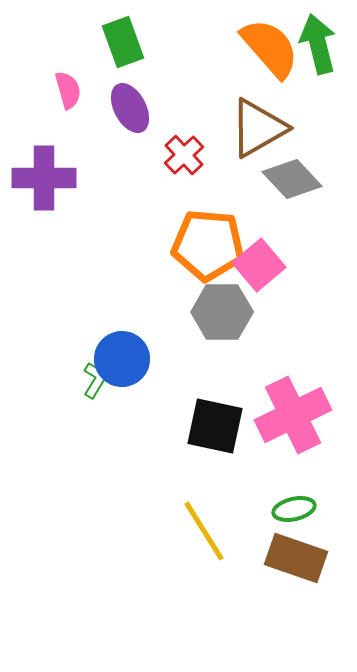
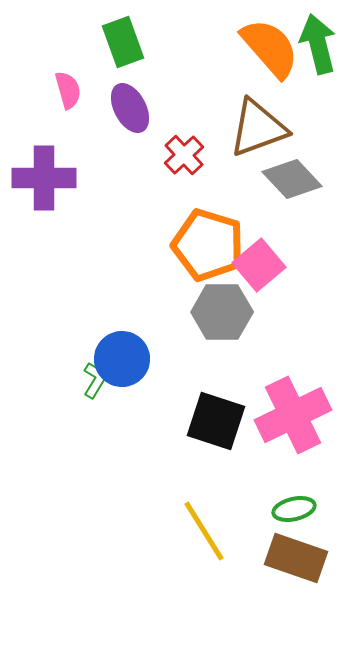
brown triangle: rotated 10 degrees clockwise
orange pentagon: rotated 12 degrees clockwise
black square: moved 1 px right, 5 px up; rotated 6 degrees clockwise
